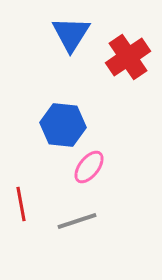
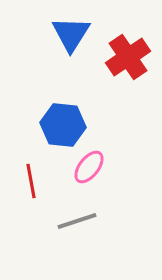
red line: moved 10 px right, 23 px up
